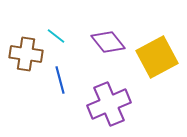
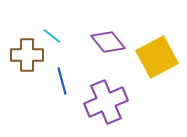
cyan line: moved 4 px left
brown cross: moved 1 px right, 1 px down; rotated 8 degrees counterclockwise
blue line: moved 2 px right, 1 px down
purple cross: moved 3 px left, 2 px up
